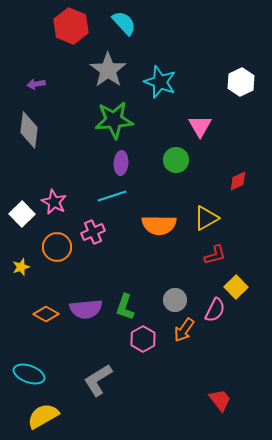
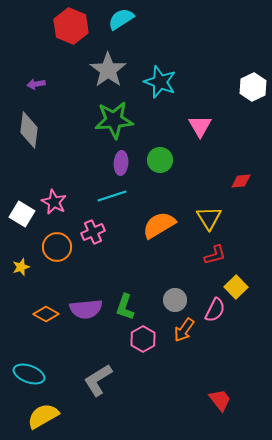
cyan semicircle: moved 3 px left, 4 px up; rotated 80 degrees counterclockwise
white hexagon: moved 12 px right, 5 px down
green circle: moved 16 px left
red diamond: moved 3 px right; rotated 20 degrees clockwise
white square: rotated 15 degrees counterclockwise
yellow triangle: moved 3 px right; rotated 32 degrees counterclockwise
orange semicircle: rotated 148 degrees clockwise
